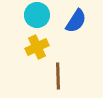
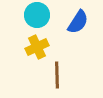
blue semicircle: moved 2 px right, 1 px down
brown line: moved 1 px left, 1 px up
